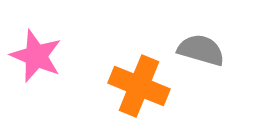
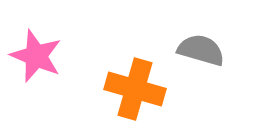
orange cross: moved 4 px left, 3 px down; rotated 6 degrees counterclockwise
